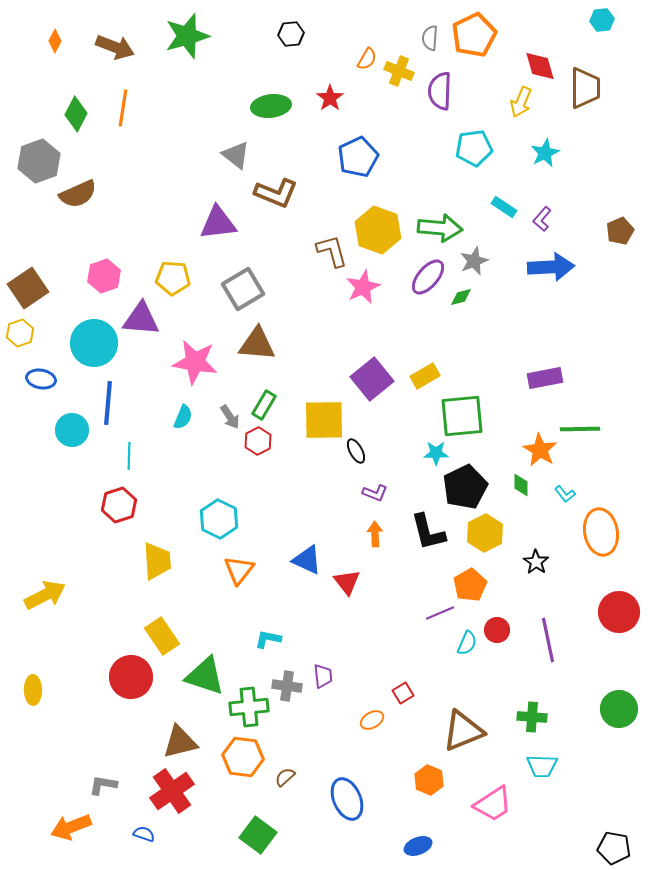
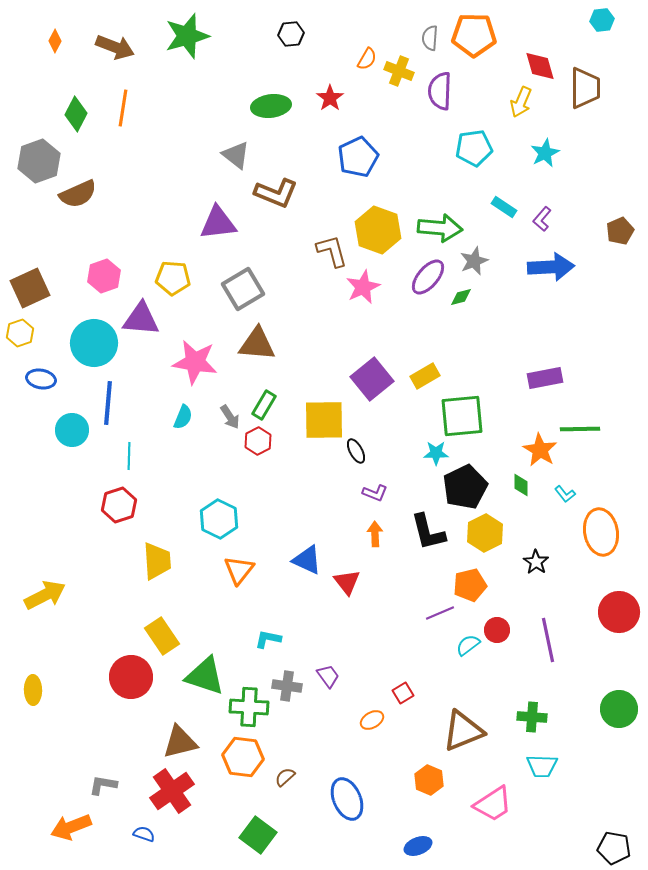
orange pentagon at (474, 35): rotated 27 degrees clockwise
brown square at (28, 288): moved 2 px right; rotated 9 degrees clockwise
orange pentagon at (470, 585): rotated 16 degrees clockwise
cyan semicircle at (467, 643): moved 1 px right, 2 px down; rotated 150 degrees counterclockwise
purple trapezoid at (323, 676): moved 5 px right; rotated 30 degrees counterclockwise
green cross at (249, 707): rotated 9 degrees clockwise
